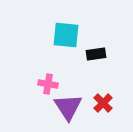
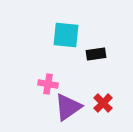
purple triangle: rotated 28 degrees clockwise
